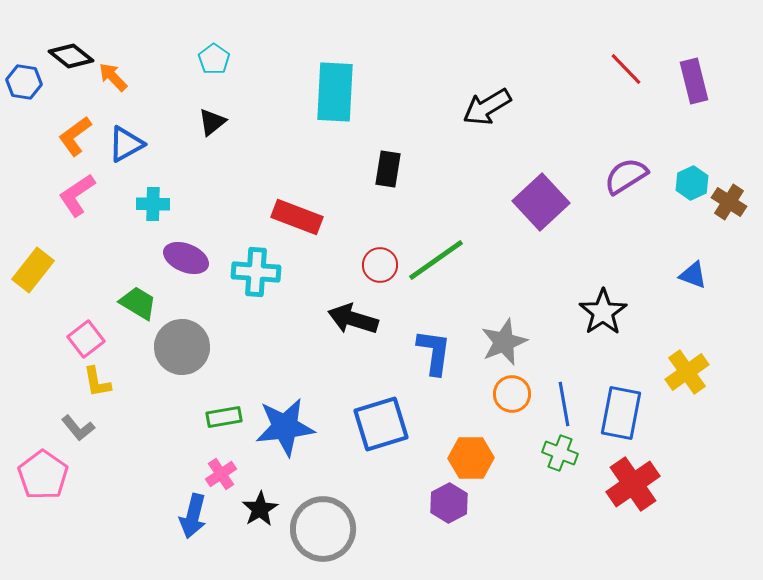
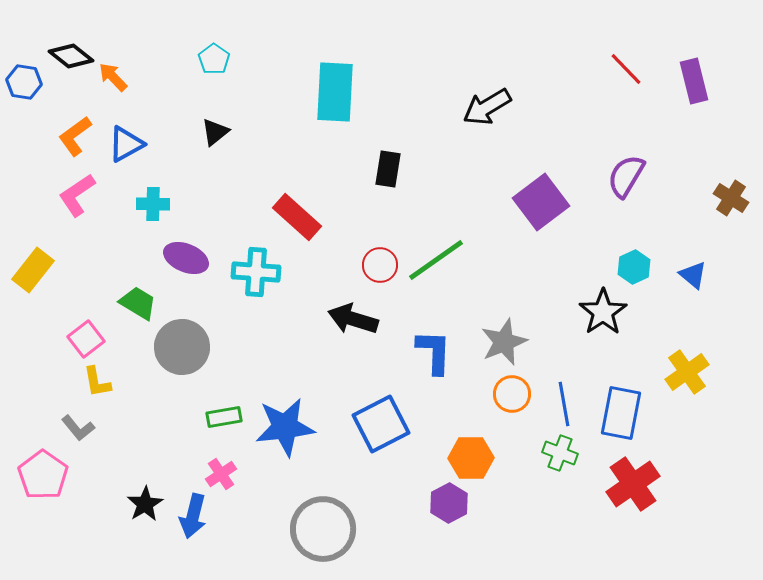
black triangle at (212, 122): moved 3 px right, 10 px down
purple semicircle at (626, 176): rotated 27 degrees counterclockwise
cyan hexagon at (692, 183): moved 58 px left, 84 px down
purple square at (541, 202): rotated 6 degrees clockwise
brown cross at (729, 202): moved 2 px right, 4 px up
red rectangle at (297, 217): rotated 21 degrees clockwise
blue triangle at (693, 275): rotated 20 degrees clockwise
blue L-shape at (434, 352): rotated 6 degrees counterclockwise
blue square at (381, 424): rotated 10 degrees counterclockwise
black star at (260, 509): moved 115 px left, 5 px up
